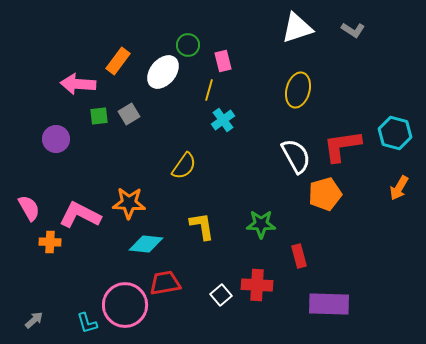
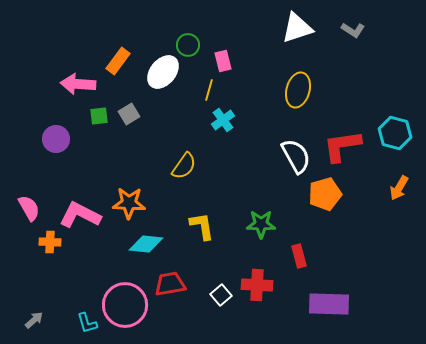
red trapezoid: moved 5 px right, 1 px down
